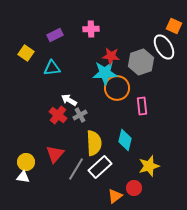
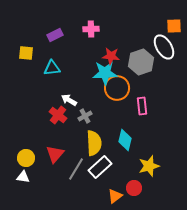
orange square: rotated 28 degrees counterclockwise
yellow square: rotated 28 degrees counterclockwise
gray cross: moved 5 px right, 1 px down
yellow circle: moved 4 px up
